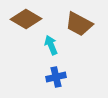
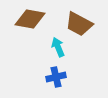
brown diamond: moved 4 px right; rotated 20 degrees counterclockwise
cyan arrow: moved 7 px right, 2 px down
